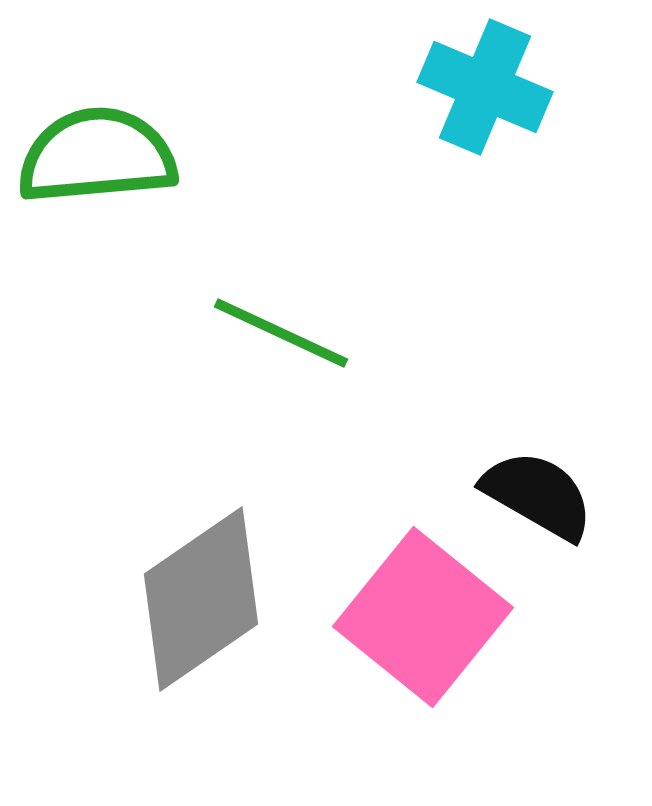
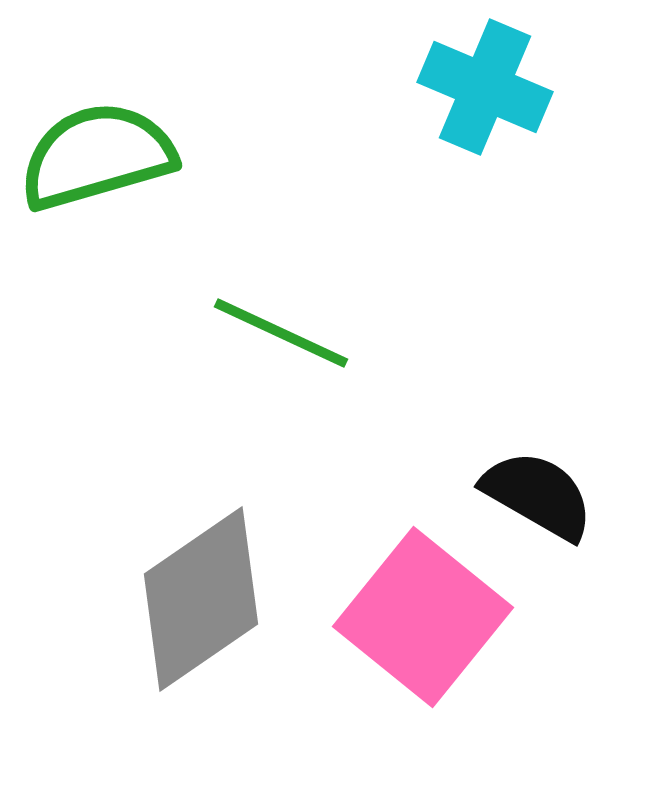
green semicircle: rotated 11 degrees counterclockwise
